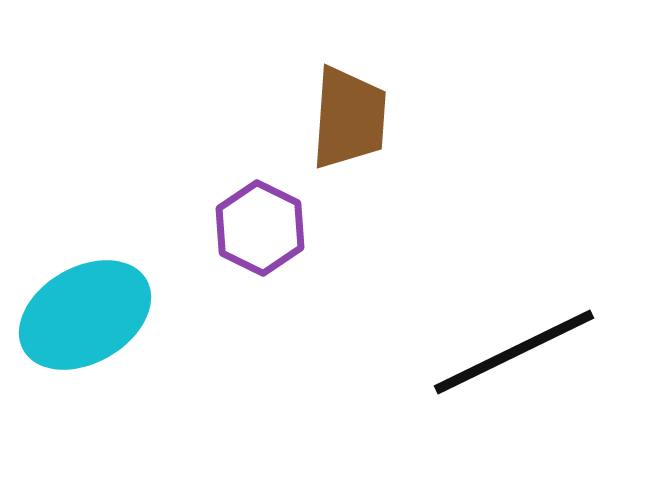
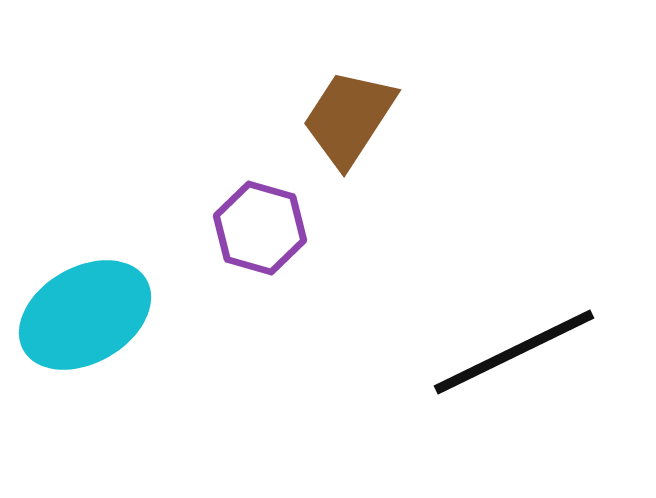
brown trapezoid: rotated 151 degrees counterclockwise
purple hexagon: rotated 10 degrees counterclockwise
